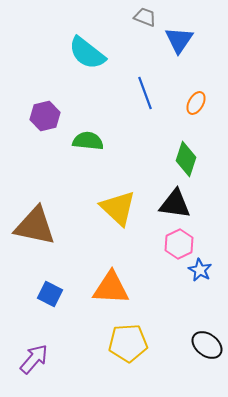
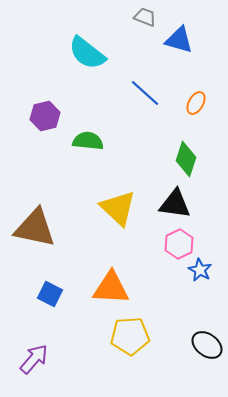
blue triangle: rotated 48 degrees counterclockwise
blue line: rotated 28 degrees counterclockwise
brown triangle: moved 2 px down
yellow pentagon: moved 2 px right, 7 px up
